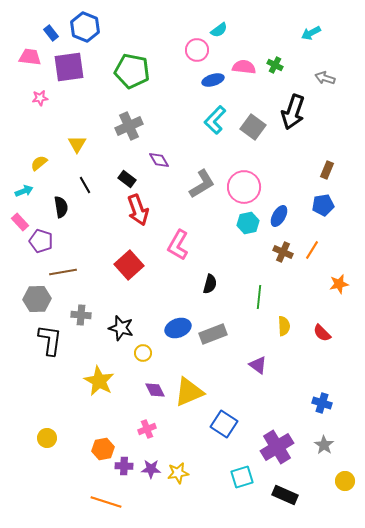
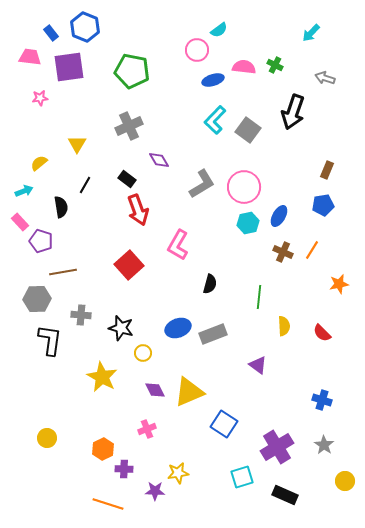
cyan arrow at (311, 33): rotated 18 degrees counterclockwise
gray square at (253, 127): moved 5 px left, 3 px down
black line at (85, 185): rotated 60 degrees clockwise
yellow star at (99, 381): moved 3 px right, 4 px up
blue cross at (322, 403): moved 3 px up
orange hexagon at (103, 449): rotated 15 degrees counterclockwise
purple cross at (124, 466): moved 3 px down
purple star at (151, 469): moved 4 px right, 22 px down
orange line at (106, 502): moved 2 px right, 2 px down
